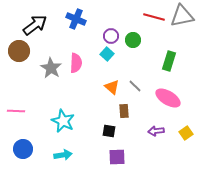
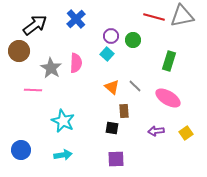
blue cross: rotated 24 degrees clockwise
pink line: moved 17 px right, 21 px up
black square: moved 3 px right, 3 px up
blue circle: moved 2 px left, 1 px down
purple square: moved 1 px left, 2 px down
